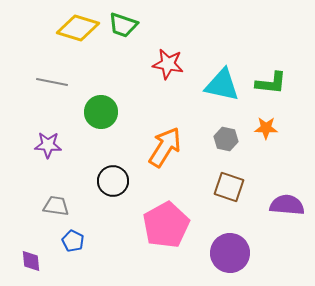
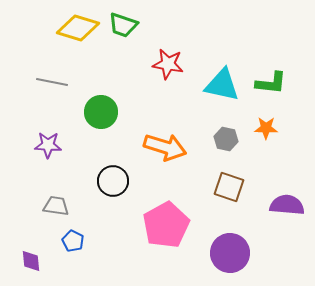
orange arrow: rotated 75 degrees clockwise
